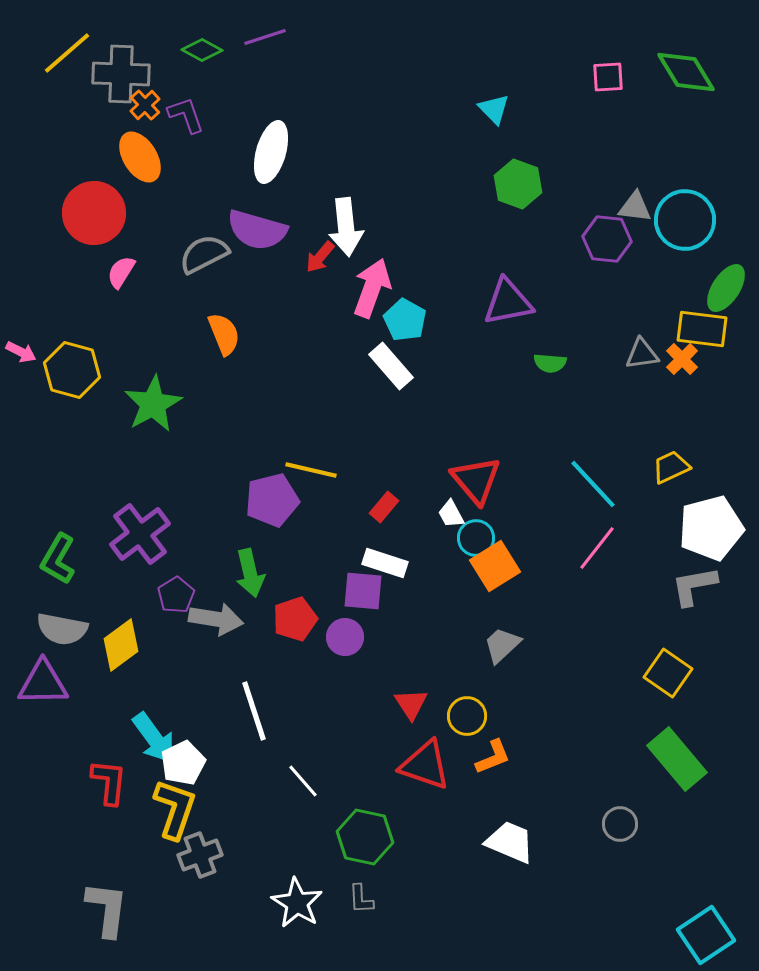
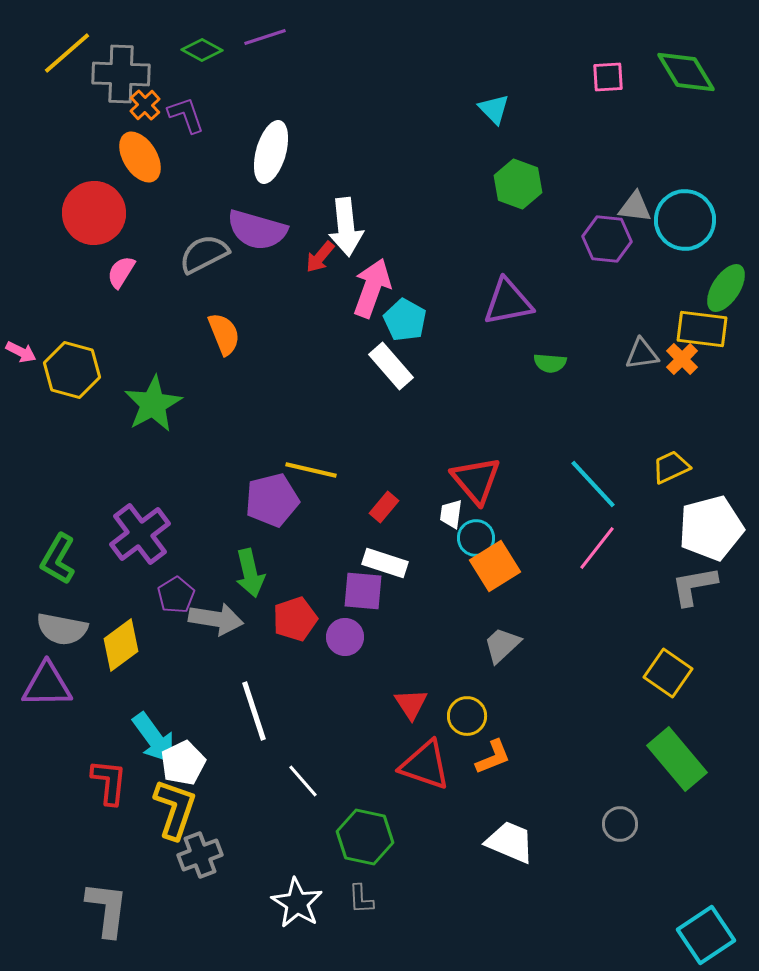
white trapezoid at (451, 514): rotated 36 degrees clockwise
purple triangle at (43, 683): moved 4 px right, 2 px down
